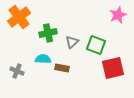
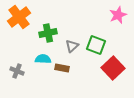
gray triangle: moved 4 px down
red square: rotated 30 degrees counterclockwise
